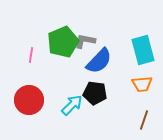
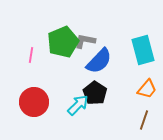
orange trapezoid: moved 5 px right, 5 px down; rotated 45 degrees counterclockwise
black pentagon: rotated 25 degrees clockwise
red circle: moved 5 px right, 2 px down
cyan arrow: moved 6 px right
